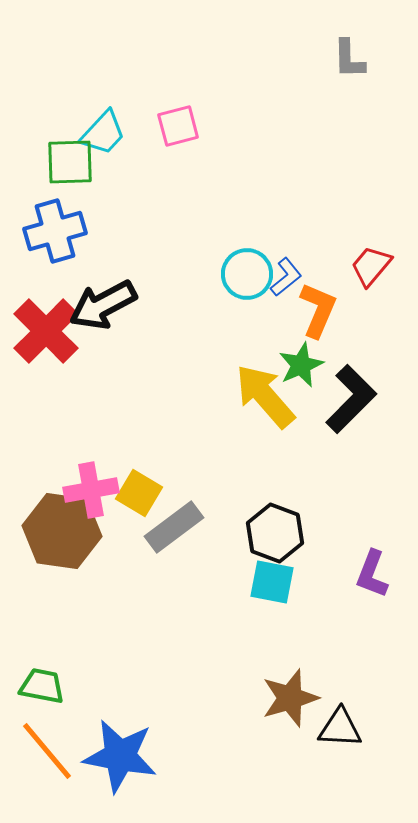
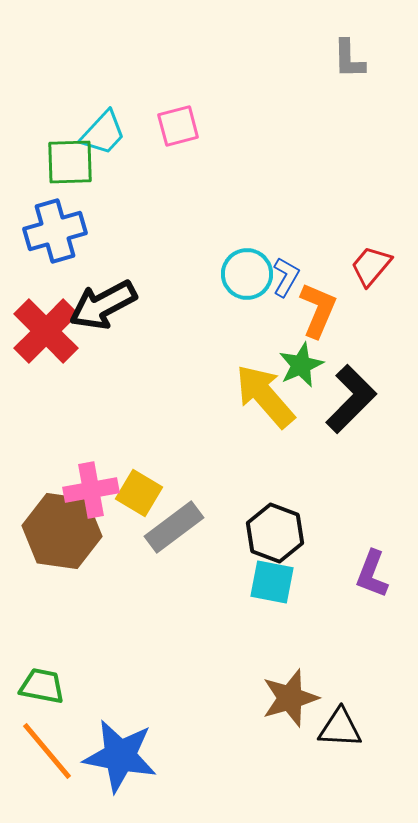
blue L-shape: rotated 21 degrees counterclockwise
